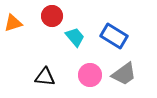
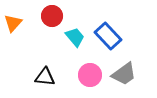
orange triangle: rotated 30 degrees counterclockwise
blue rectangle: moved 6 px left; rotated 16 degrees clockwise
